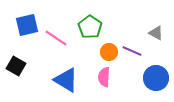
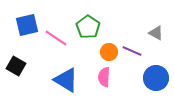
green pentagon: moved 2 px left
